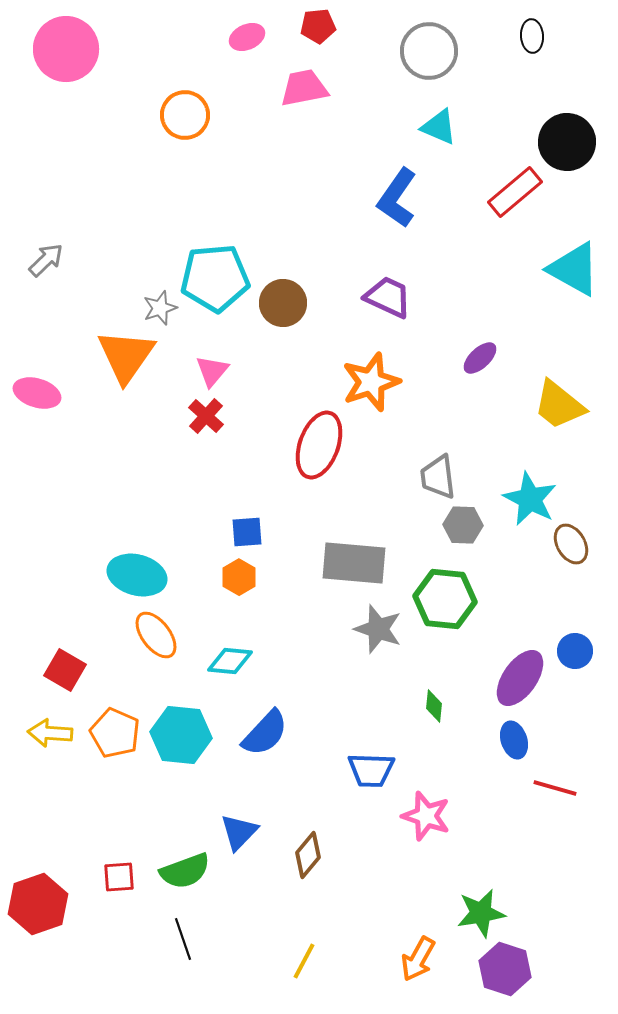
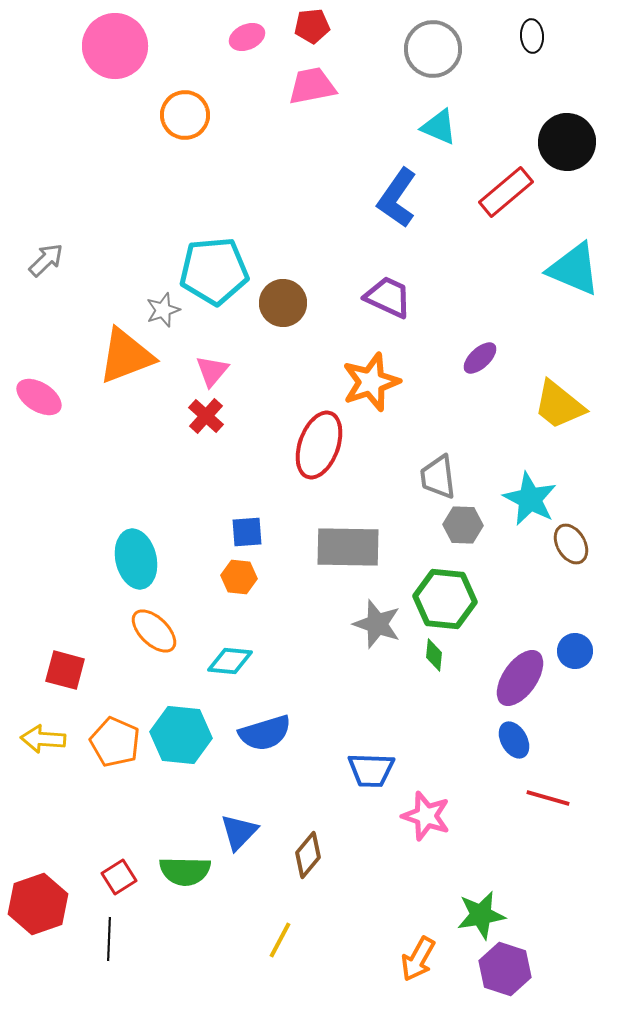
red pentagon at (318, 26): moved 6 px left
pink circle at (66, 49): moved 49 px right, 3 px up
gray circle at (429, 51): moved 4 px right, 2 px up
pink trapezoid at (304, 88): moved 8 px right, 2 px up
red rectangle at (515, 192): moved 9 px left
cyan triangle at (574, 269): rotated 6 degrees counterclockwise
cyan pentagon at (215, 278): moved 1 px left, 7 px up
gray star at (160, 308): moved 3 px right, 2 px down
orange triangle at (126, 356): rotated 34 degrees clockwise
pink ellipse at (37, 393): moved 2 px right, 4 px down; rotated 15 degrees clockwise
gray rectangle at (354, 563): moved 6 px left, 16 px up; rotated 4 degrees counterclockwise
cyan ellipse at (137, 575): moved 1 px left, 16 px up; rotated 62 degrees clockwise
orange hexagon at (239, 577): rotated 24 degrees counterclockwise
gray star at (378, 629): moved 1 px left, 5 px up
orange ellipse at (156, 635): moved 2 px left, 4 px up; rotated 9 degrees counterclockwise
red square at (65, 670): rotated 15 degrees counterclockwise
green diamond at (434, 706): moved 51 px up
yellow arrow at (50, 733): moved 7 px left, 6 px down
orange pentagon at (115, 733): moved 9 px down
blue semicircle at (265, 733): rotated 30 degrees clockwise
blue ellipse at (514, 740): rotated 12 degrees counterclockwise
red line at (555, 788): moved 7 px left, 10 px down
green semicircle at (185, 871): rotated 21 degrees clockwise
red square at (119, 877): rotated 28 degrees counterclockwise
green star at (481, 913): moved 2 px down
black line at (183, 939): moved 74 px left; rotated 21 degrees clockwise
yellow line at (304, 961): moved 24 px left, 21 px up
